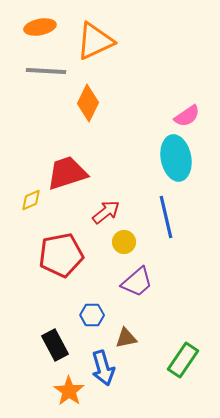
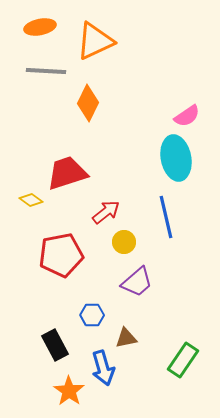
yellow diamond: rotated 60 degrees clockwise
